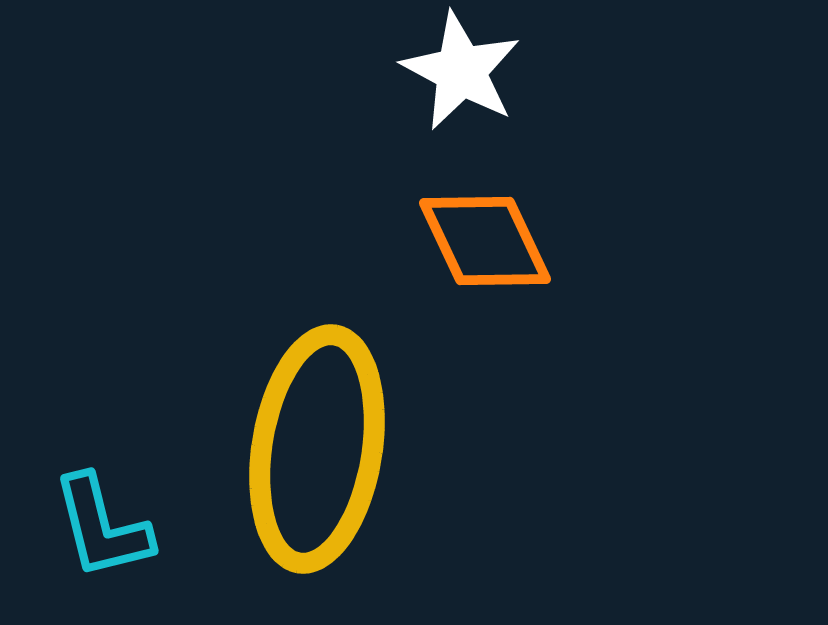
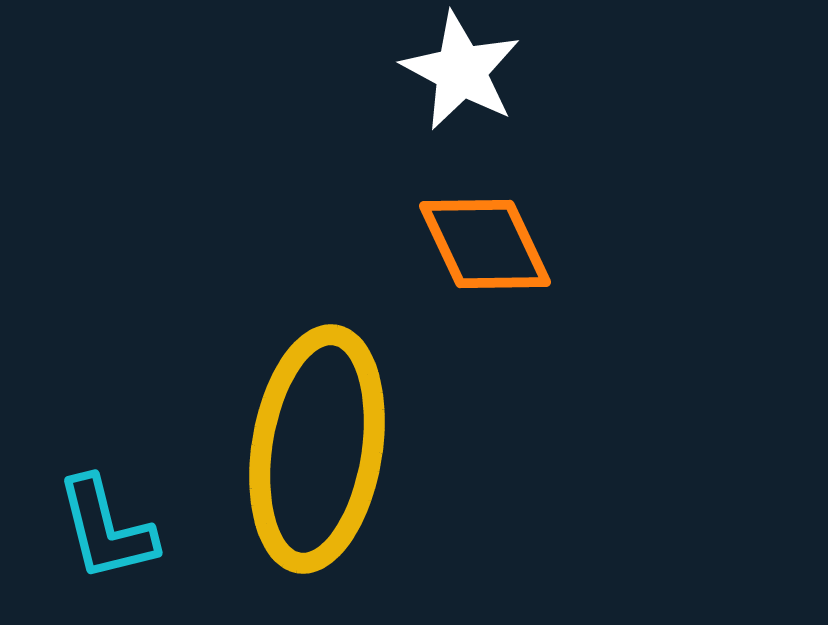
orange diamond: moved 3 px down
cyan L-shape: moved 4 px right, 2 px down
